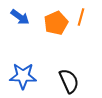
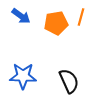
blue arrow: moved 1 px right, 1 px up
orange pentagon: rotated 15 degrees clockwise
